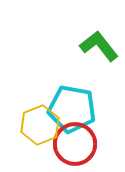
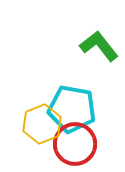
yellow hexagon: moved 2 px right, 1 px up
